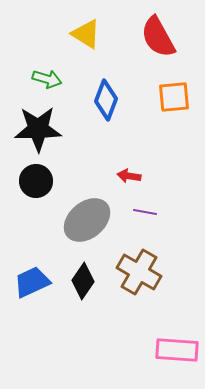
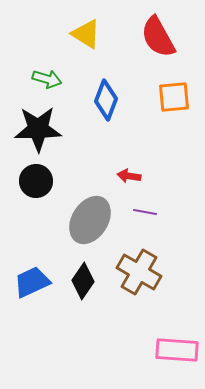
gray ellipse: moved 3 px right; rotated 18 degrees counterclockwise
